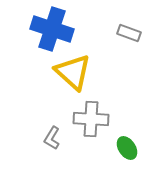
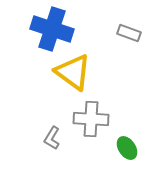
yellow triangle: rotated 6 degrees counterclockwise
